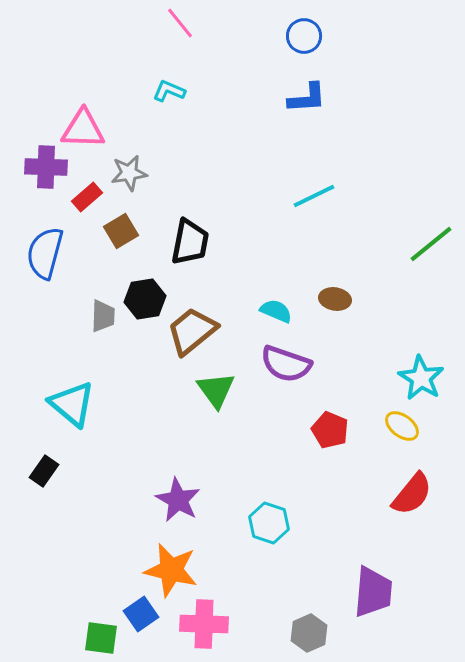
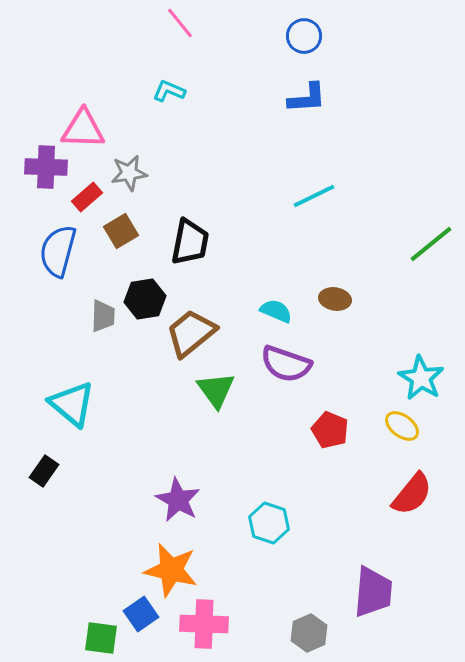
blue semicircle: moved 13 px right, 2 px up
brown trapezoid: moved 1 px left, 2 px down
